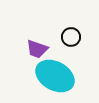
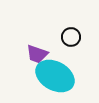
purple trapezoid: moved 5 px down
